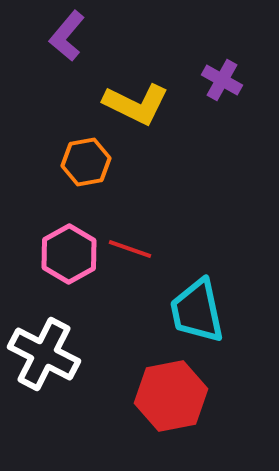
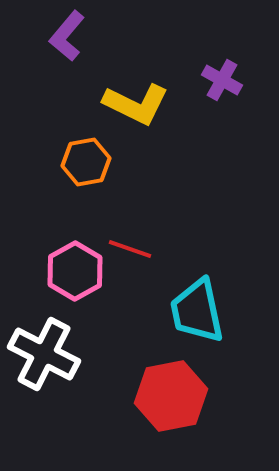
pink hexagon: moved 6 px right, 17 px down
